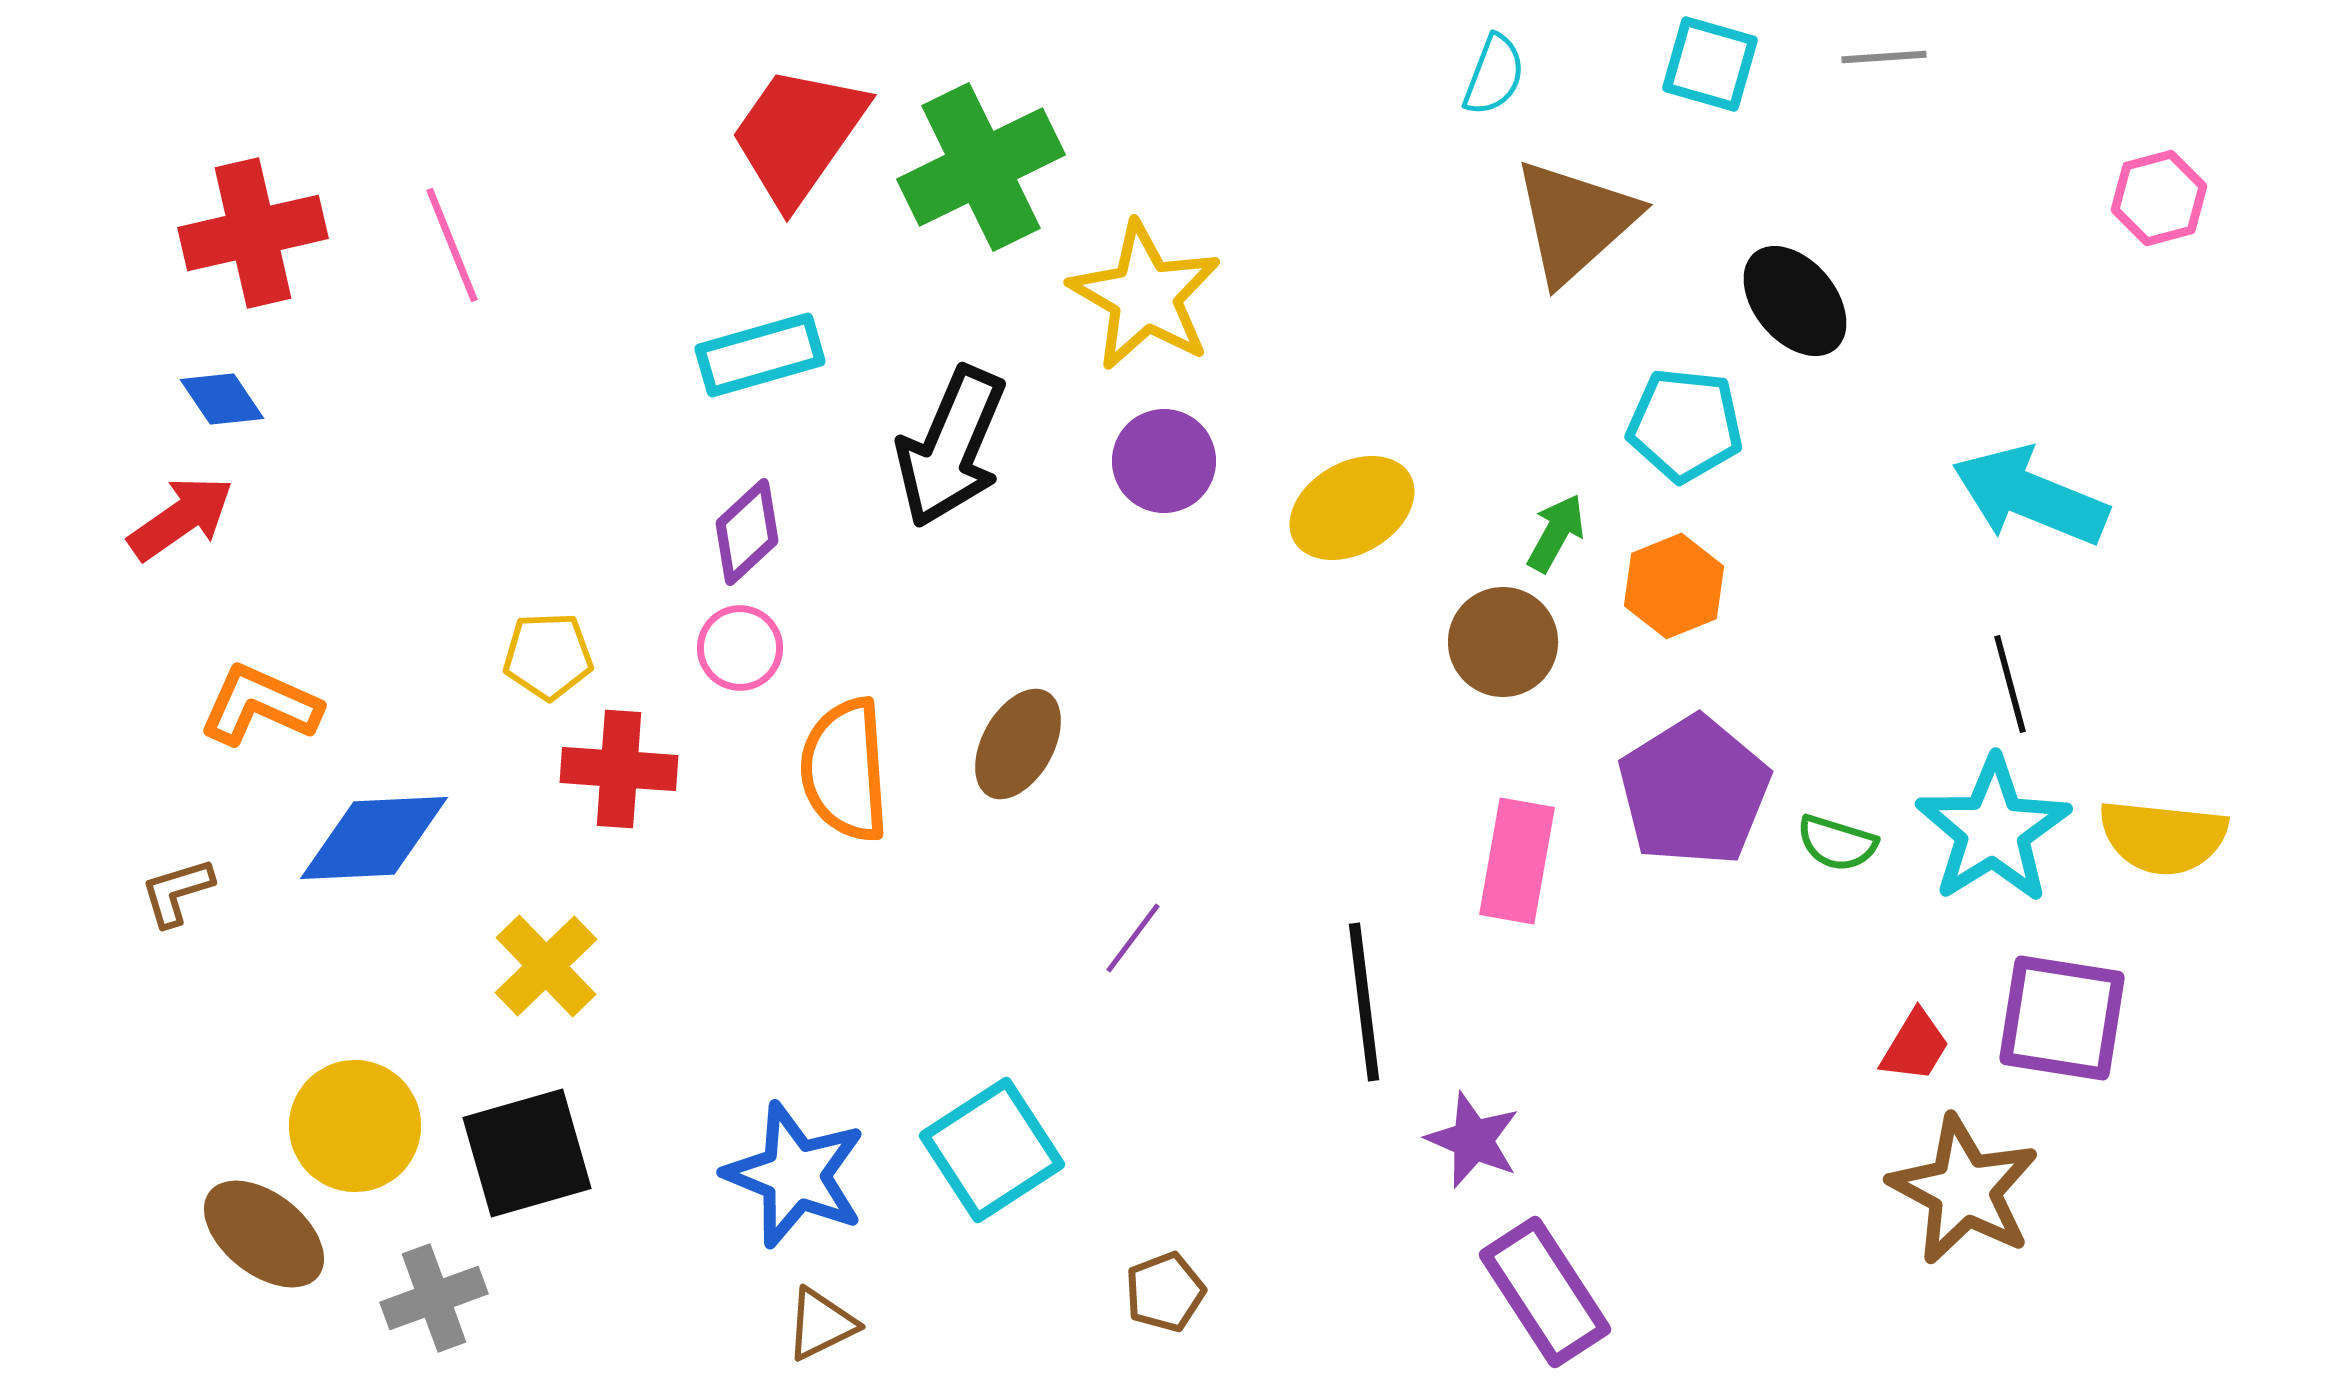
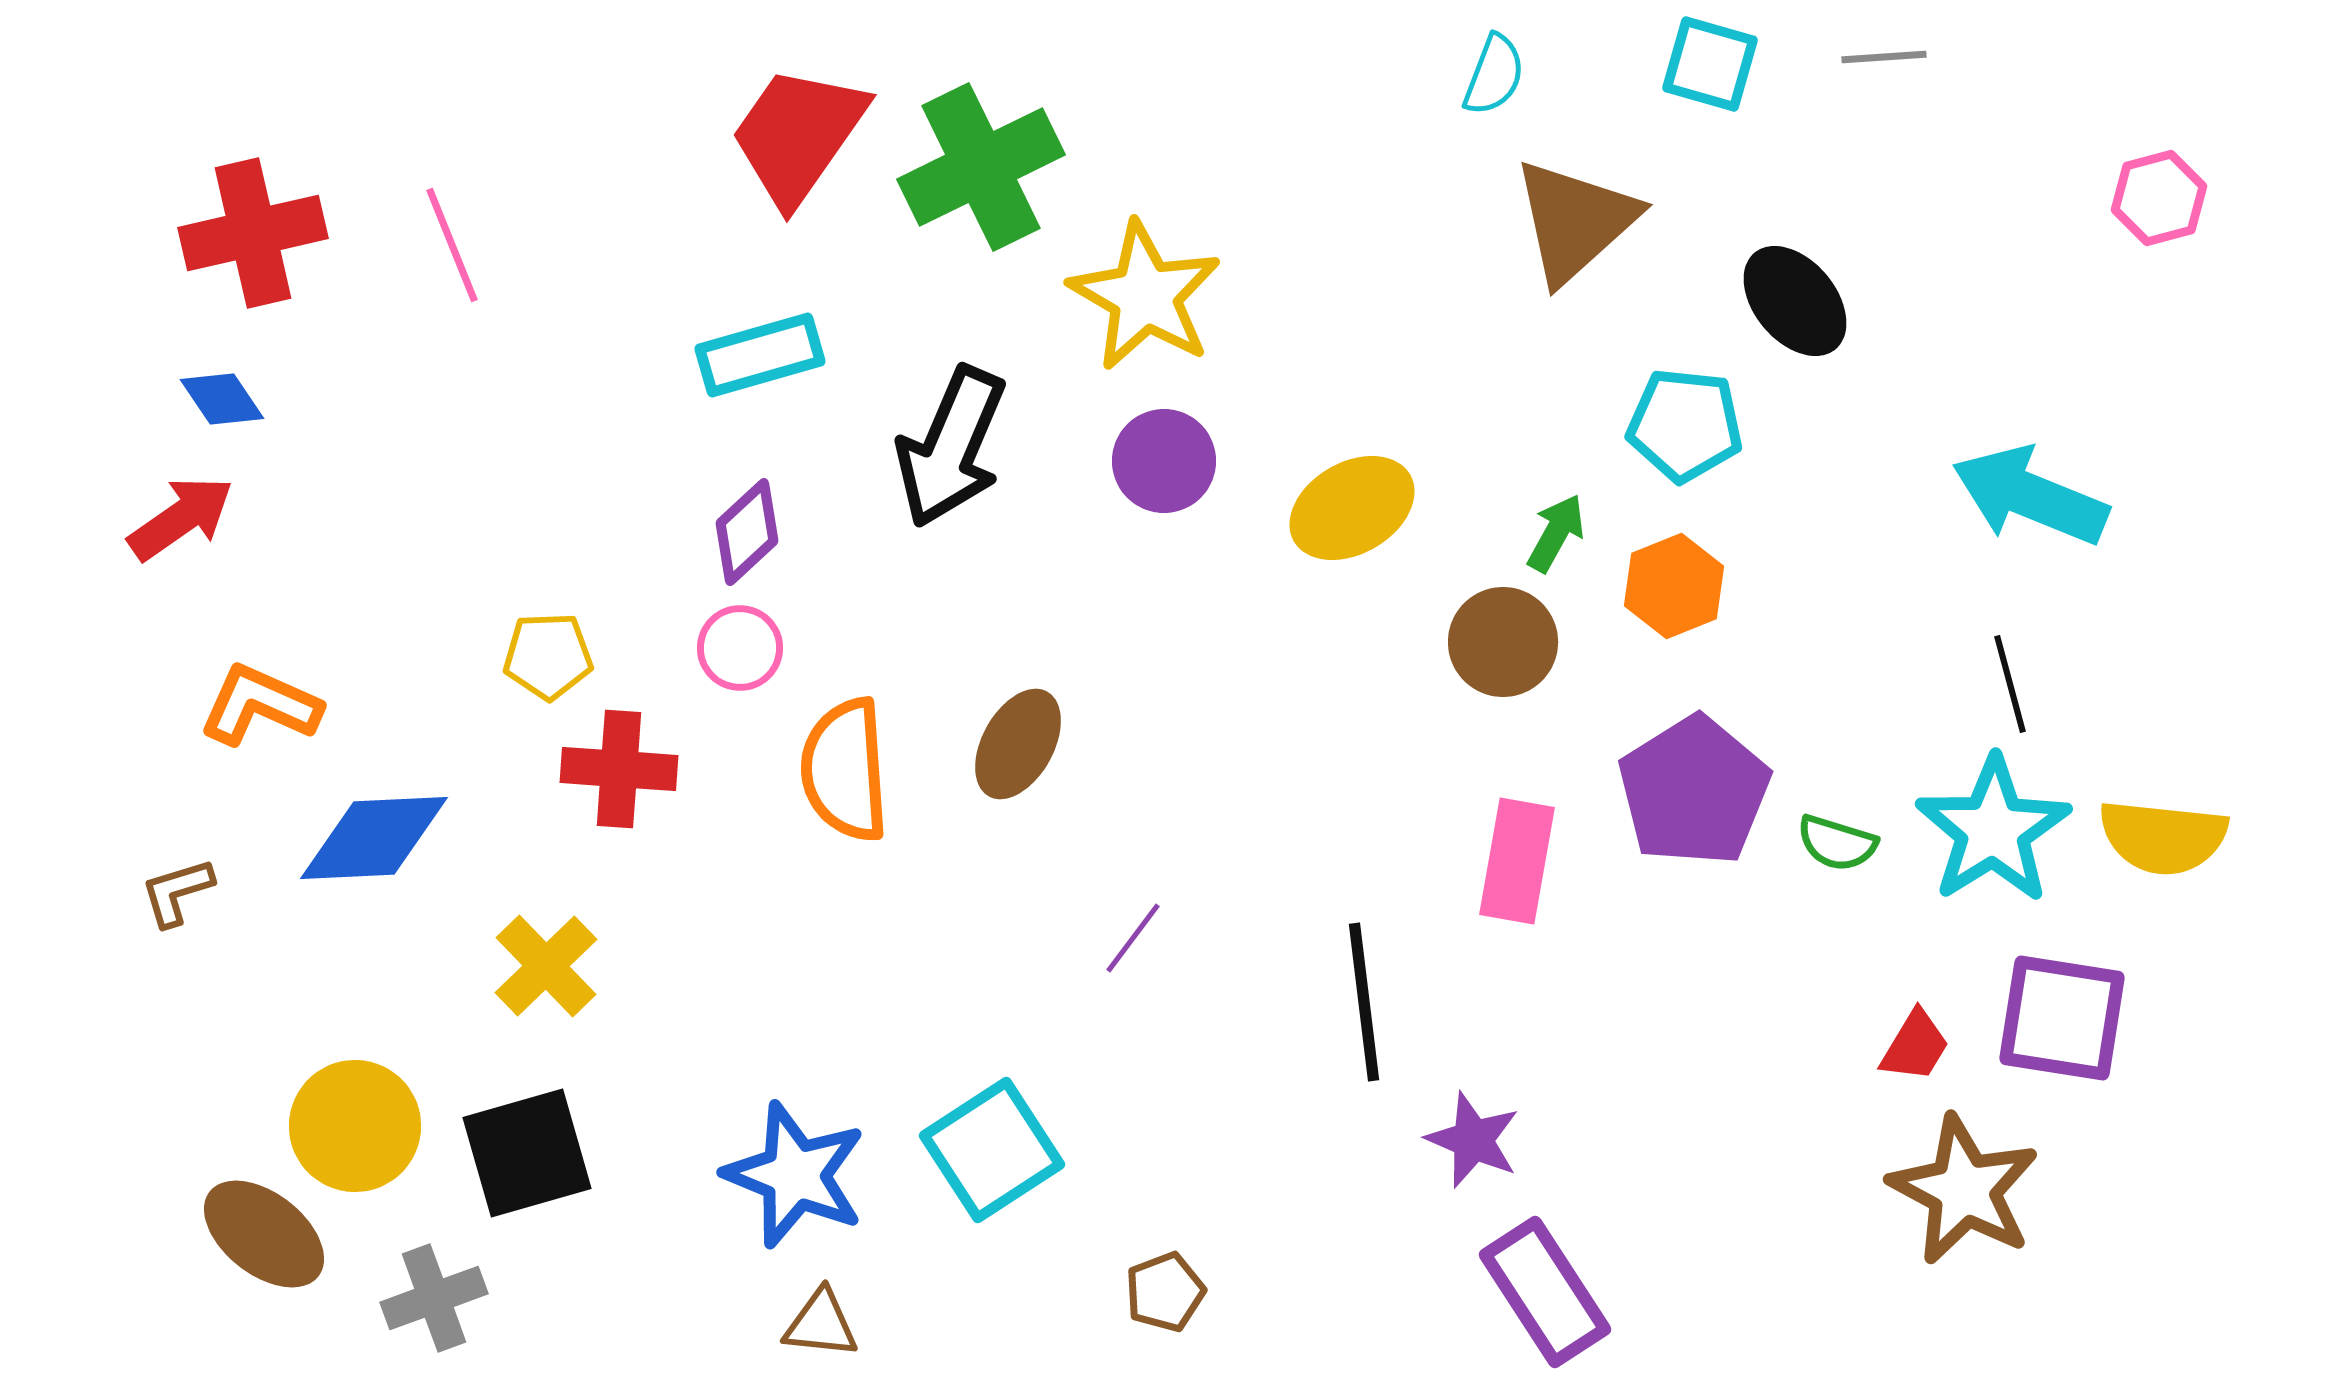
brown triangle at (821, 1324): rotated 32 degrees clockwise
